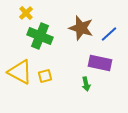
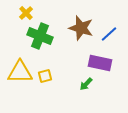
yellow triangle: rotated 28 degrees counterclockwise
green arrow: rotated 56 degrees clockwise
